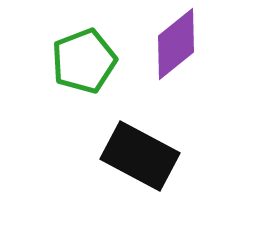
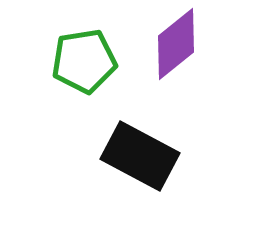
green pentagon: rotated 12 degrees clockwise
